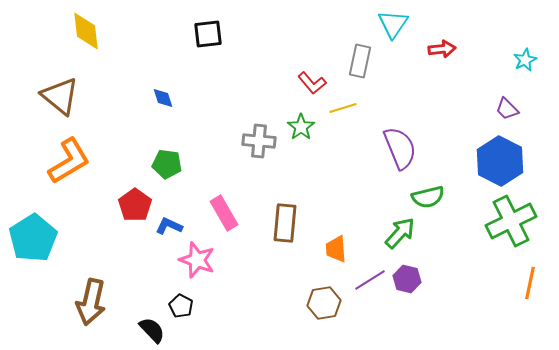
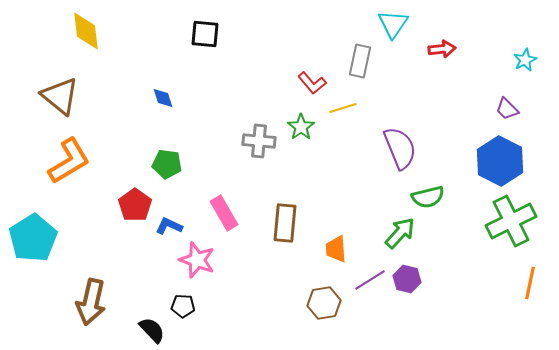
black square: moved 3 px left; rotated 12 degrees clockwise
black pentagon: moved 2 px right; rotated 25 degrees counterclockwise
